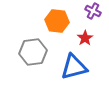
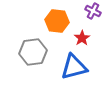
red star: moved 3 px left
